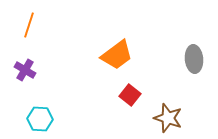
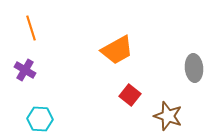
orange line: moved 2 px right, 3 px down; rotated 35 degrees counterclockwise
orange trapezoid: moved 5 px up; rotated 8 degrees clockwise
gray ellipse: moved 9 px down
brown star: moved 2 px up
